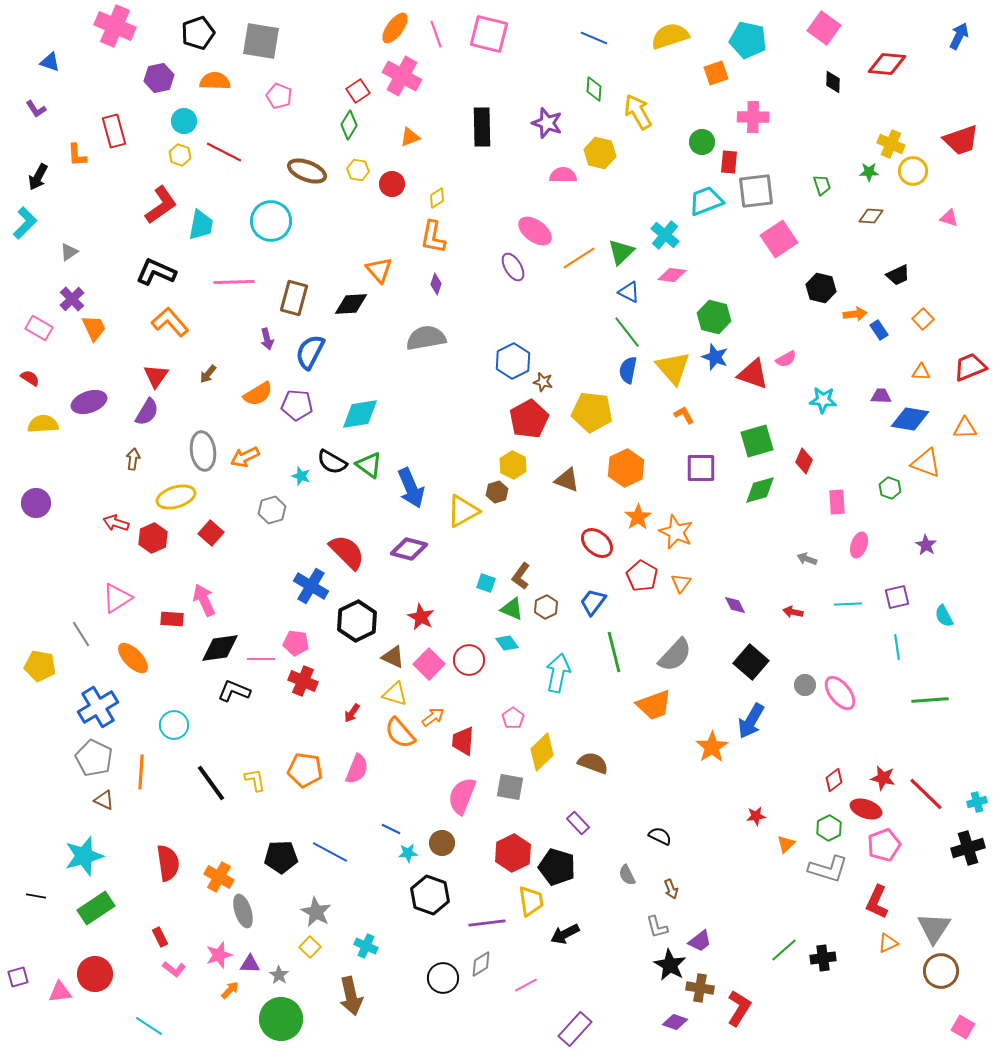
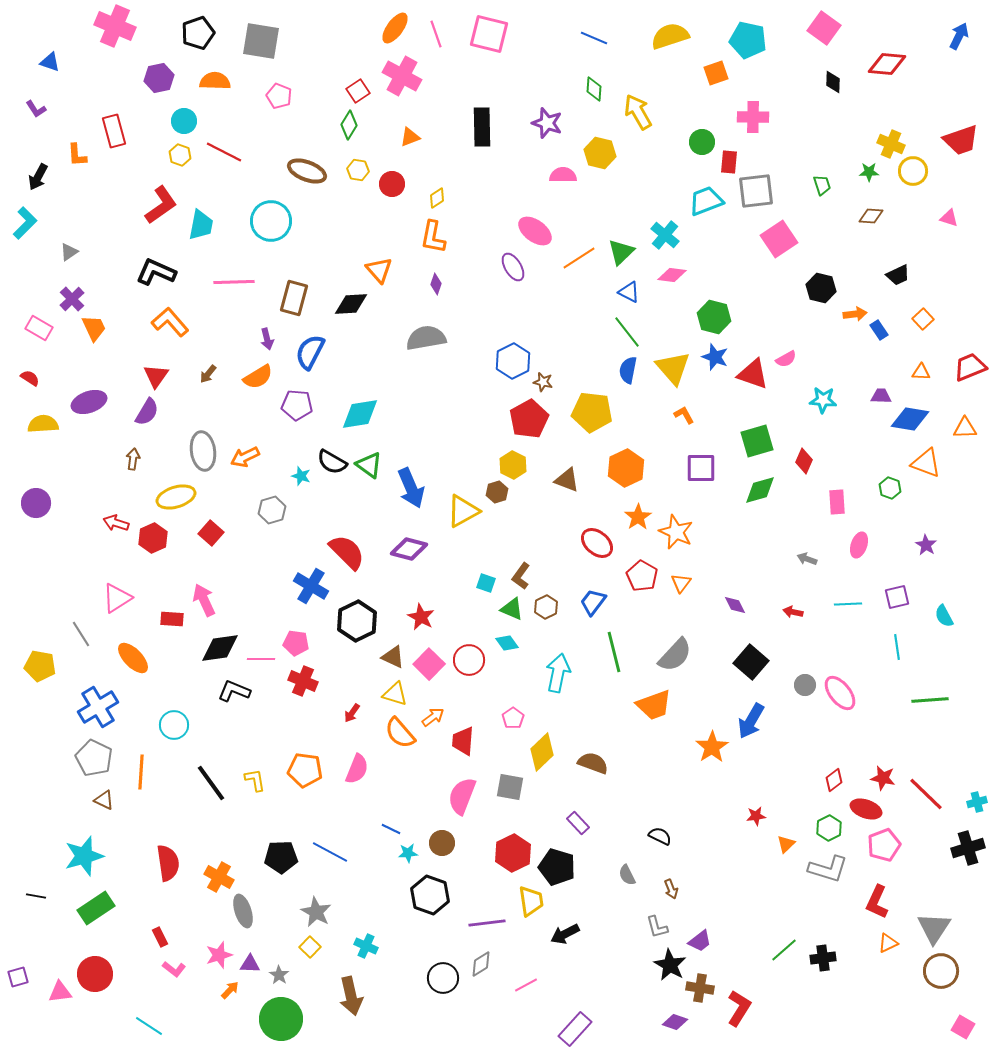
orange semicircle at (258, 394): moved 17 px up
